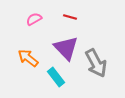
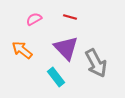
orange arrow: moved 6 px left, 8 px up
